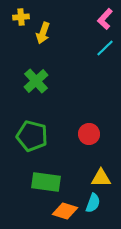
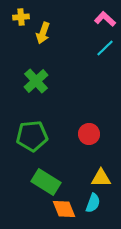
pink L-shape: rotated 90 degrees clockwise
green pentagon: rotated 20 degrees counterclockwise
green rectangle: rotated 24 degrees clockwise
orange diamond: moved 1 px left, 2 px up; rotated 50 degrees clockwise
